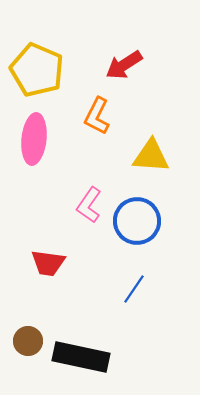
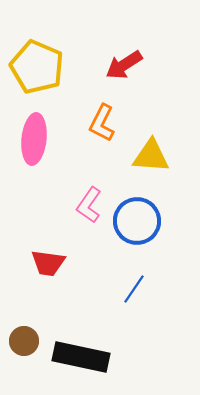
yellow pentagon: moved 3 px up
orange L-shape: moved 5 px right, 7 px down
brown circle: moved 4 px left
